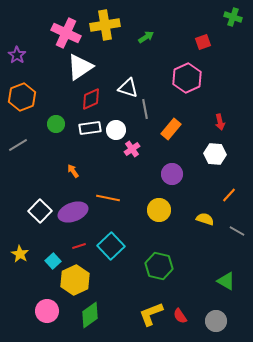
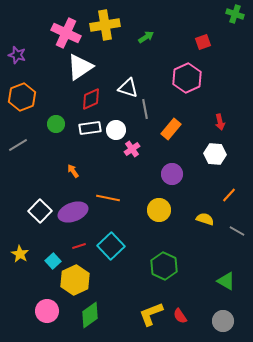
green cross at (233, 17): moved 2 px right, 3 px up
purple star at (17, 55): rotated 18 degrees counterclockwise
green hexagon at (159, 266): moved 5 px right; rotated 12 degrees clockwise
gray circle at (216, 321): moved 7 px right
